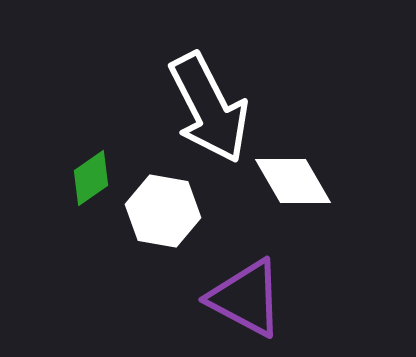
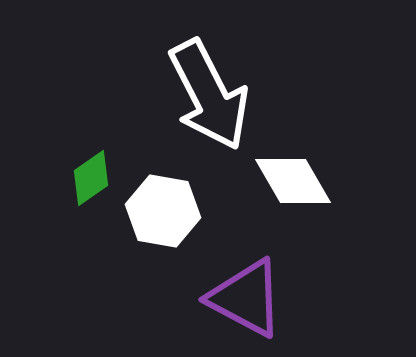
white arrow: moved 13 px up
